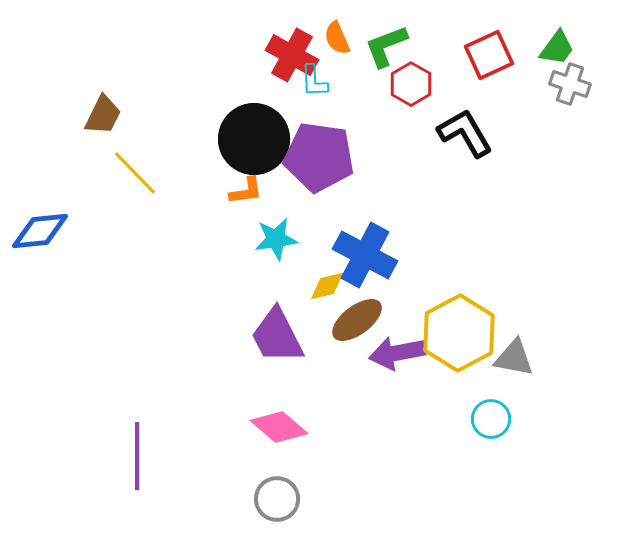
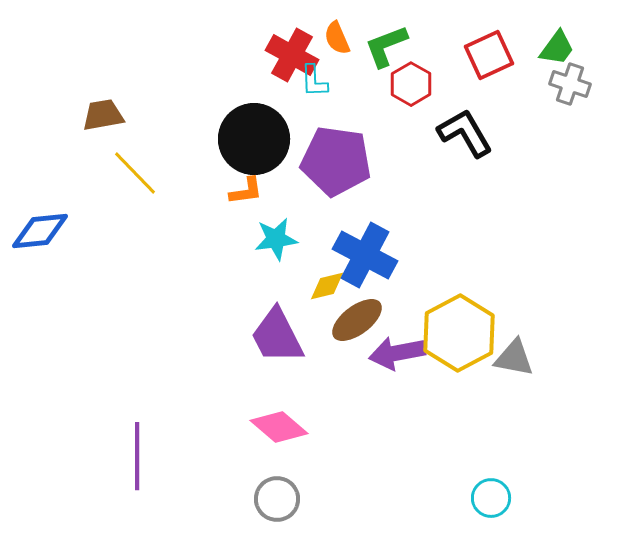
brown trapezoid: rotated 126 degrees counterclockwise
purple pentagon: moved 17 px right, 4 px down
cyan circle: moved 79 px down
